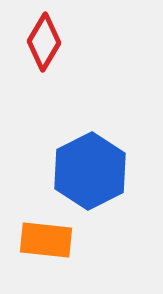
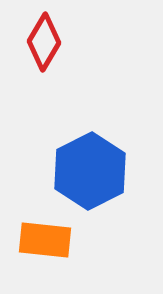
orange rectangle: moved 1 px left
